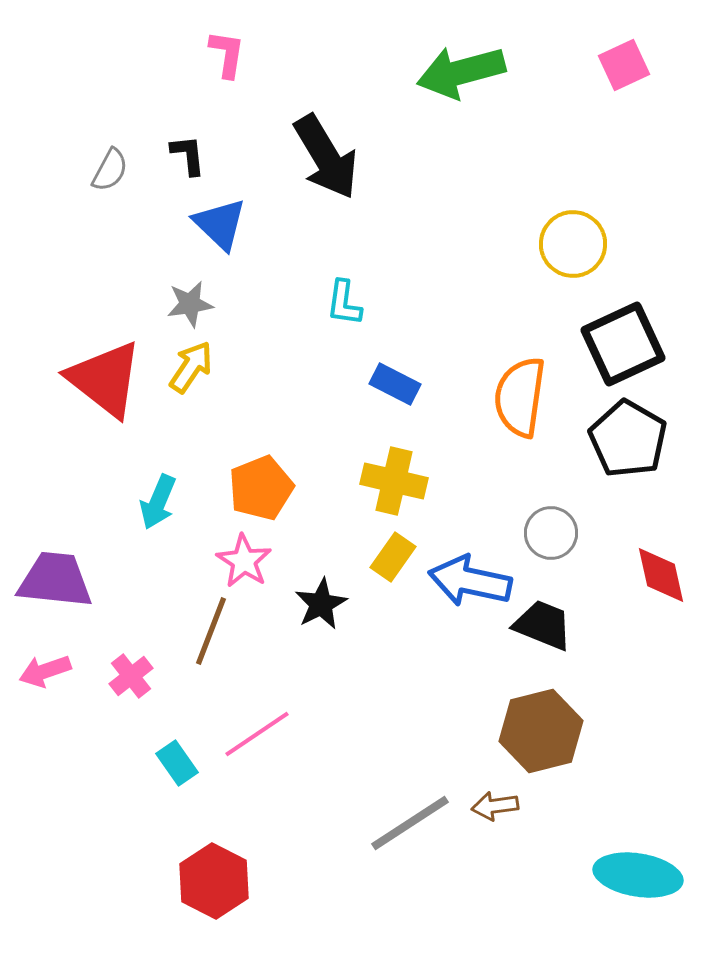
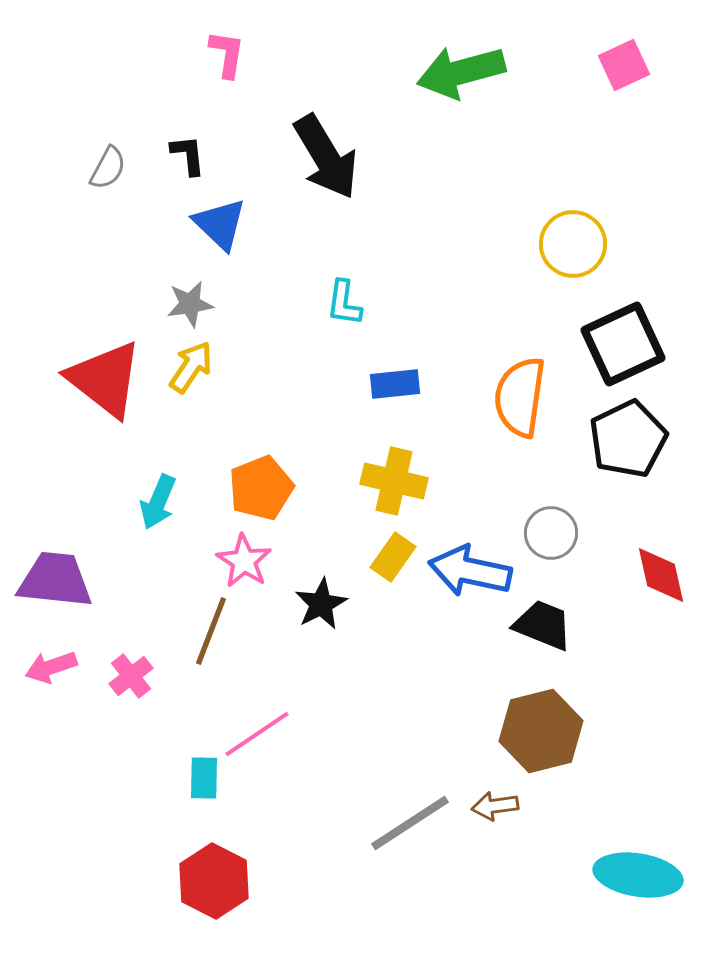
gray semicircle: moved 2 px left, 2 px up
blue rectangle: rotated 33 degrees counterclockwise
black pentagon: rotated 16 degrees clockwise
blue arrow: moved 10 px up
pink arrow: moved 6 px right, 4 px up
cyan rectangle: moved 27 px right, 15 px down; rotated 36 degrees clockwise
